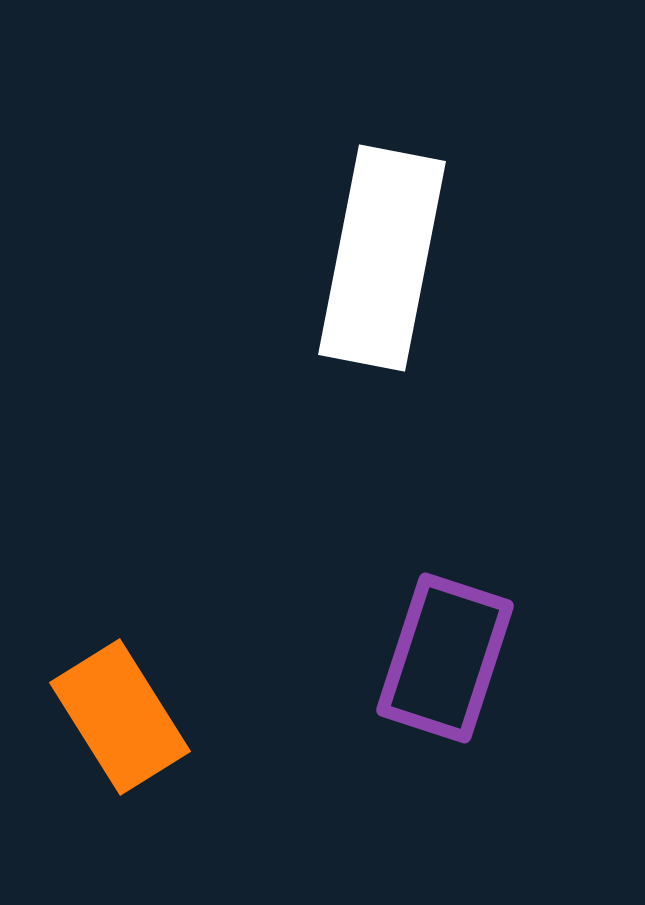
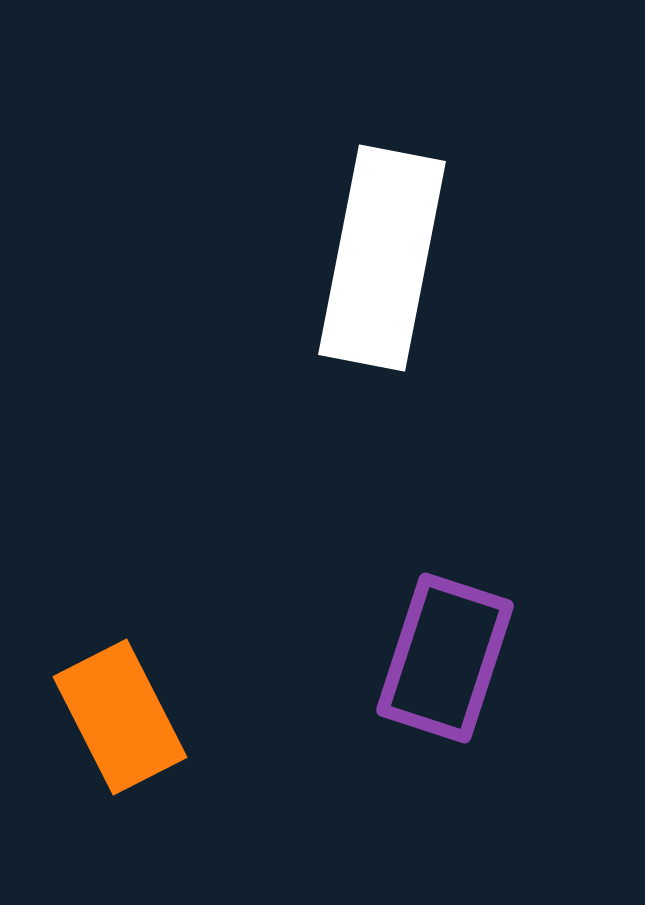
orange rectangle: rotated 5 degrees clockwise
